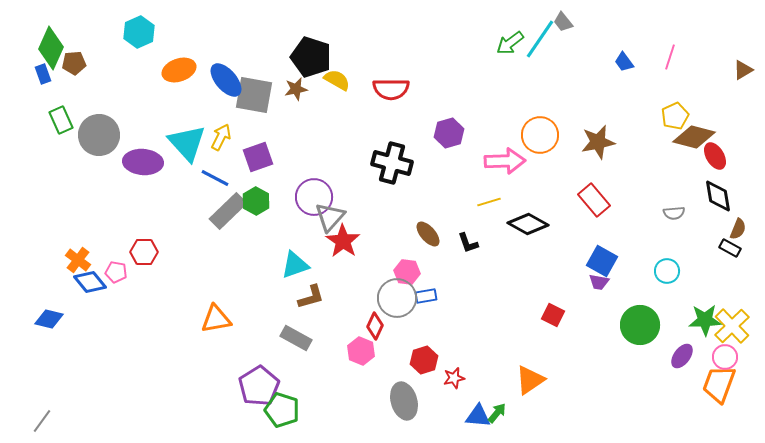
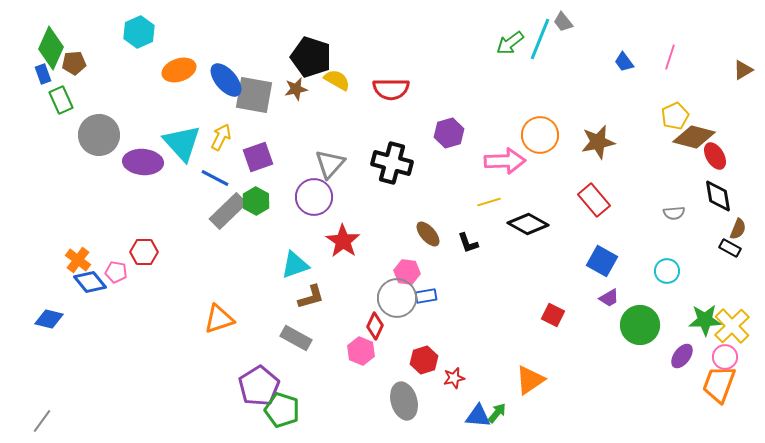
cyan line at (540, 39): rotated 12 degrees counterclockwise
green rectangle at (61, 120): moved 20 px up
cyan triangle at (187, 143): moved 5 px left
gray triangle at (330, 217): moved 53 px up
purple trapezoid at (599, 282): moved 10 px right, 16 px down; rotated 40 degrees counterclockwise
orange triangle at (216, 319): moved 3 px right; rotated 8 degrees counterclockwise
